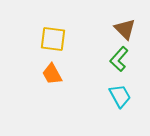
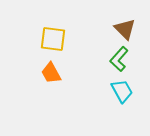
orange trapezoid: moved 1 px left, 1 px up
cyan trapezoid: moved 2 px right, 5 px up
